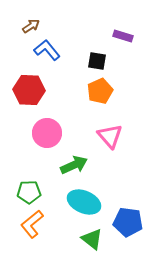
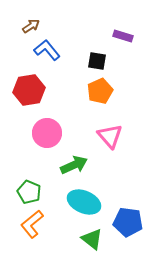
red hexagon: rotated 12 degrees counterclockwise
green pentagon: rotated 25 degrees clockwise
